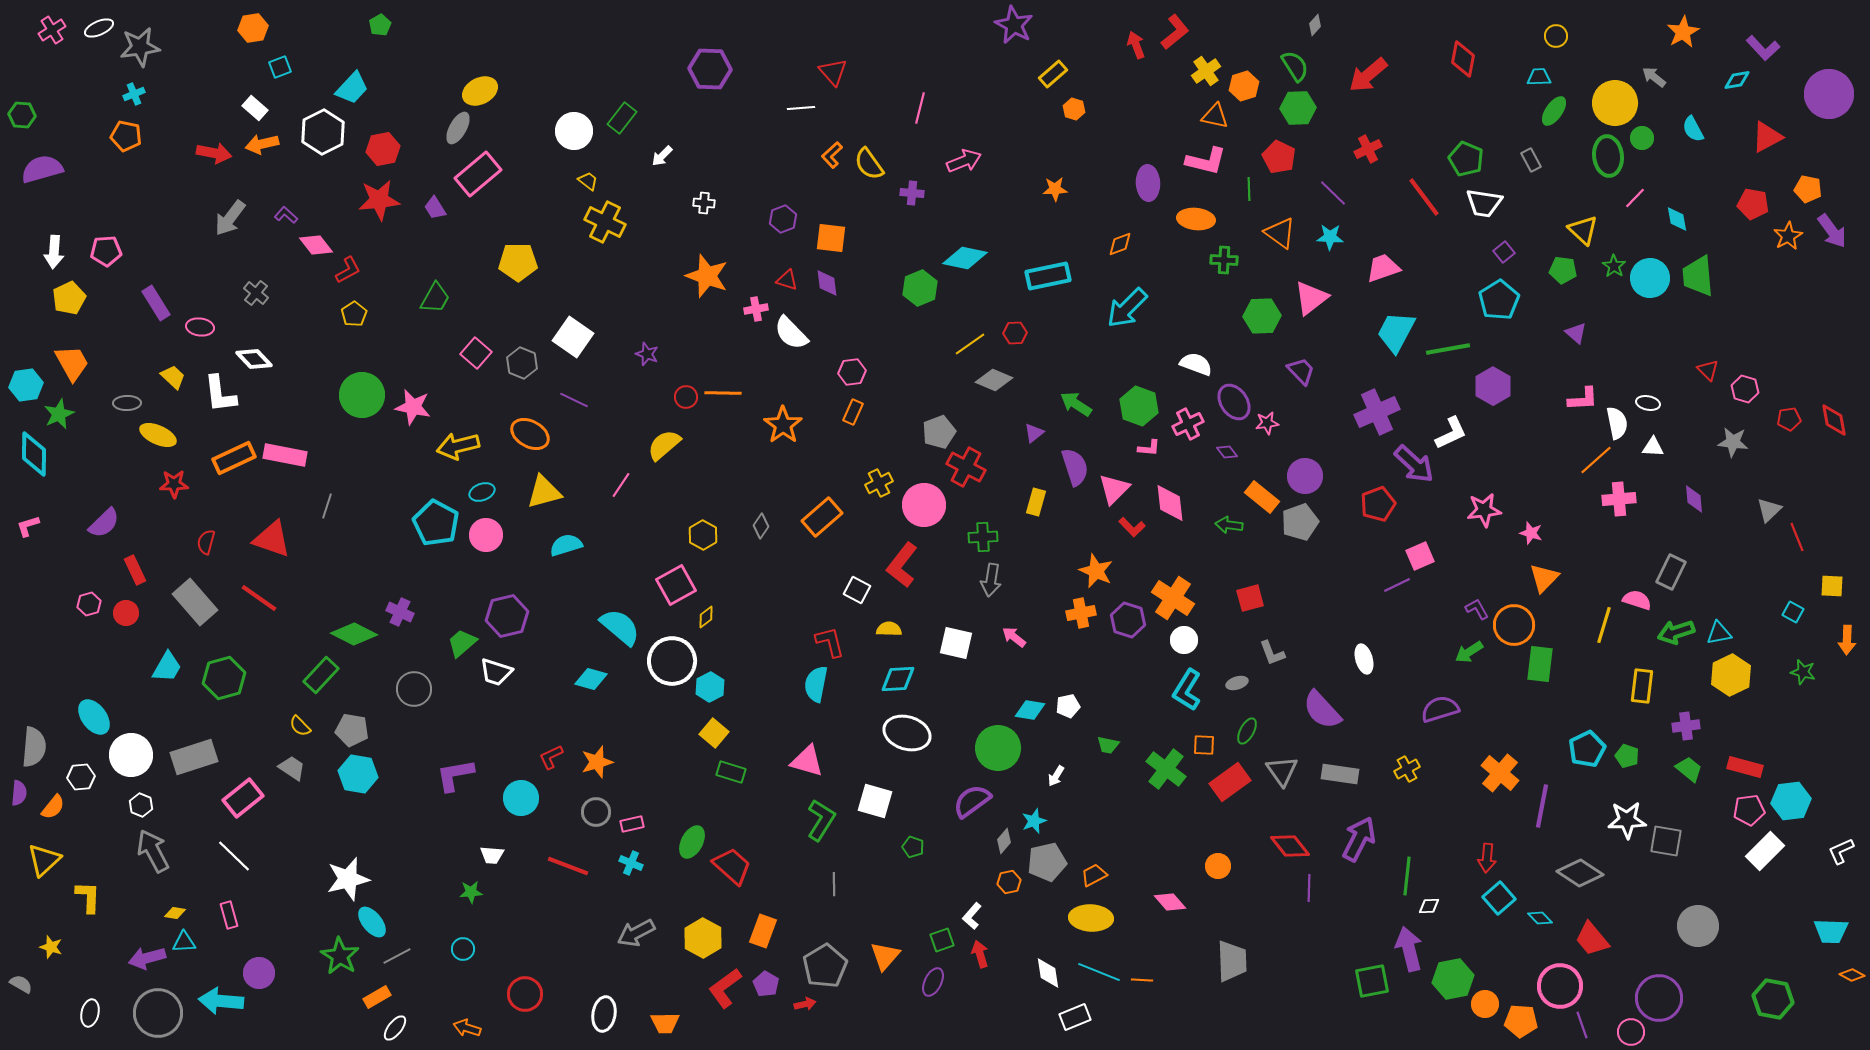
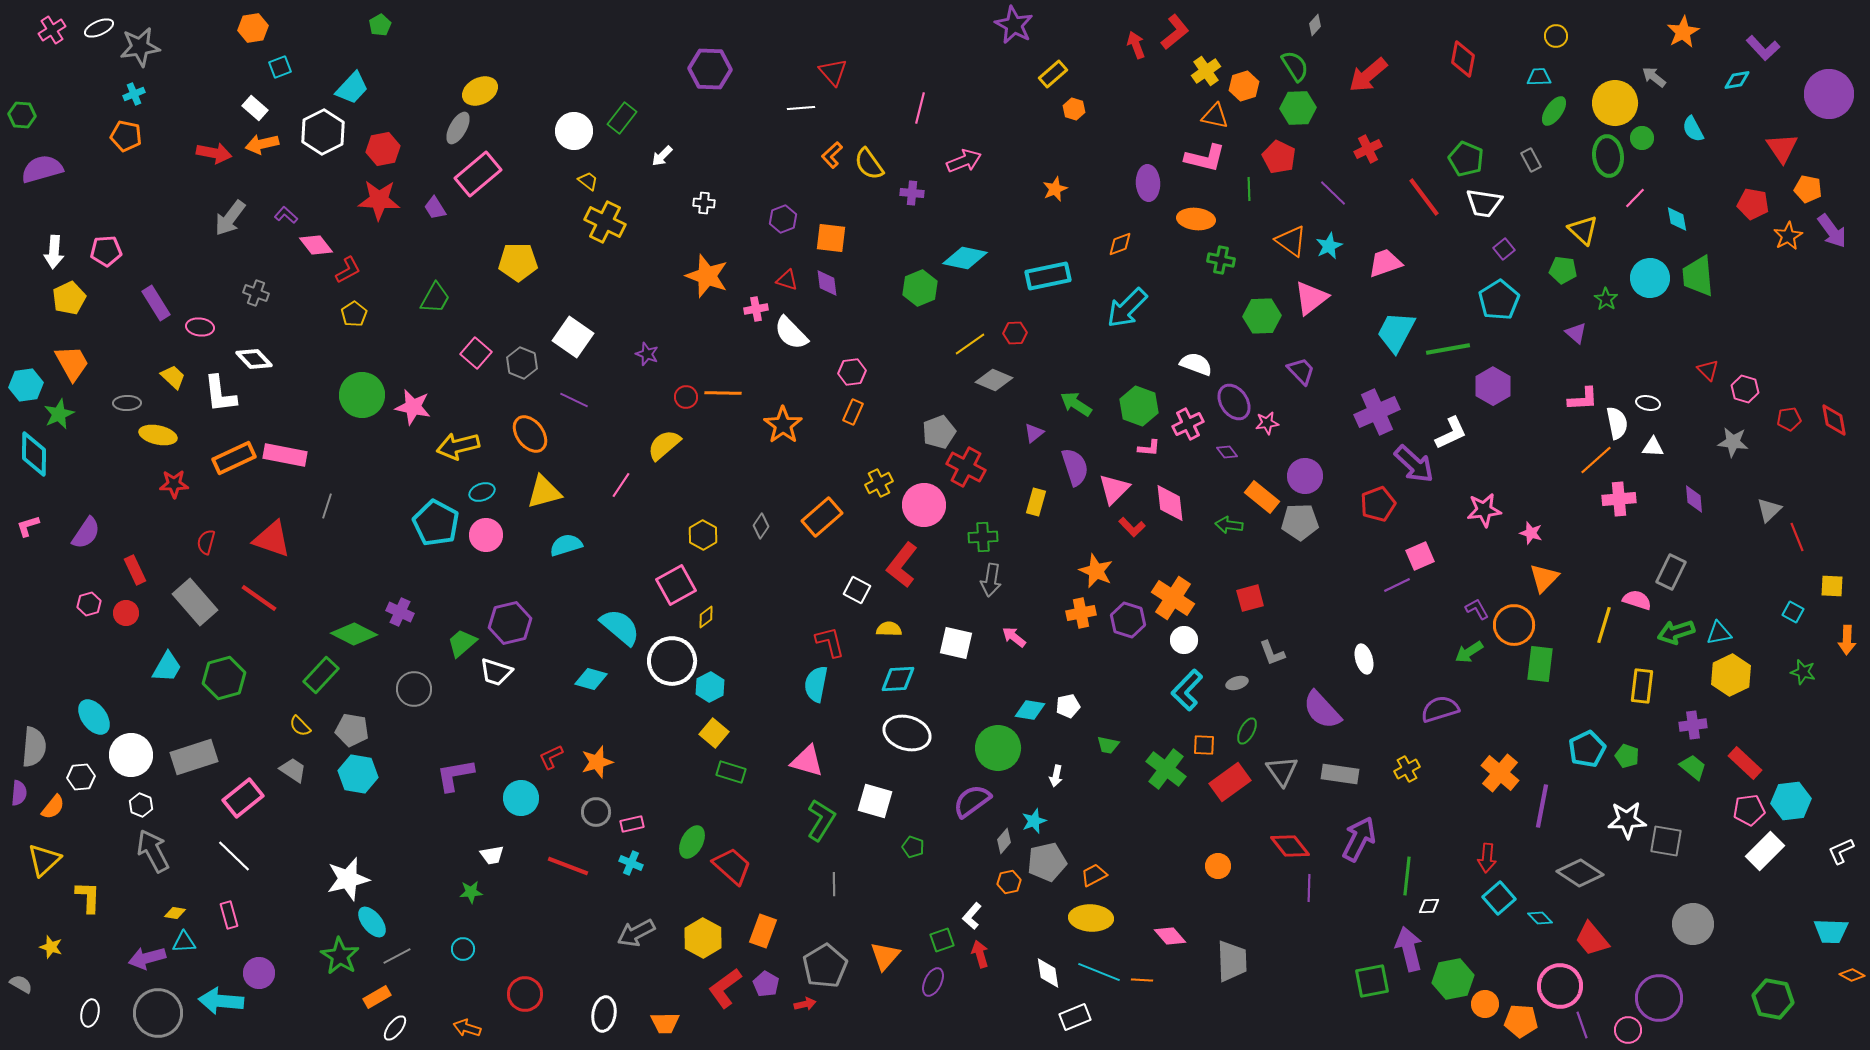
red triangle at (1767, 137): moved 15 px right, 11 px down; rotated 36 degrees counterclockwise
pink L-shape at (1206, 161): moved 1 px left, 3 px up
orange star at (1055, 189): rotated 20 degrees counterclockwise
red star at (379, 200): rotated 9 degrees clockwise
orange triangle at (1280, 233): moved 11 px right, 8 px down
cyan star at (1330, 237): moved 1 px left, 9 px down; rotated 28 degrees counterclockwise
purple square at (1504, 252): moved 3 px up
green cross at (1224, 260): moved 3 px left; rotated 8 degrees clockwise
green star at (1614, 266): moved 8 px left, 33 px down
pink trapezoid at (1383, 268): moved 2 px right, 5 px up
gray cross at (256, 293): rotated 20 degrees counterclockwise
orange ellipse at (530, 434): rotated 24 degrees clockwise
yellow ellipse at (158, 435): rotated 12 degrees counterclockwise
gray pentagon at (1300, 522): rotated 18 degrees clockwise
purple semicircle at (104, 523): moved 18 px left, 10 px down; rotated 12 degrees counterclockwise
purple hexagon at (507, 616): moved 3 px right, 7 px down
cyan L-shape at (1187, 690): rotated 12 degrees clockwise
purple cross at (1686, 726): moved 7 px right, 1 px up
red rectangle at (1745, 767): moved 4 px up; rotated 28 degrees clockwise
gray trapezoid at (292, 768): moved 1 px right, 2 px down
green trapezoid at (1689, 769): moved 4 px right, 2 px up
white arrow at (1056, 776): rotated 20 degrees counterclockwise
white trapezoid at (492, 855): rotated 15 degrees counterclockwise
pink diamond at (1170, 902): moved 34 px down
gray circle at (1698, 926): moved 5 px left, 2 px up
pink circle at (1631, 1032): moved 3 px left, 2 px up
